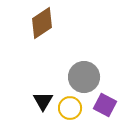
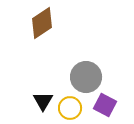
gray circle: moved 2 px right
